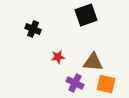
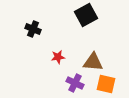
black square: rotated 10 degrees counterclockwise
